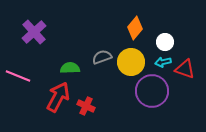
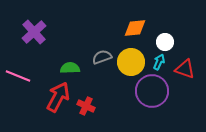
orange diamond: rotated 45 degrees clockwise
cyan arrow: moved 4 px left; rotated 126 degrees clockwise
